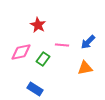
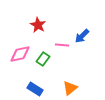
blue arrow: moved 6 px left, 6 px up
pink diamond: moved 1 px left, 2 px down
orange triangle: moved 15 px left, 20 px down; rotated 28 degrees counterclockwise
